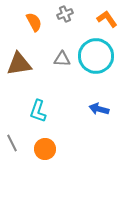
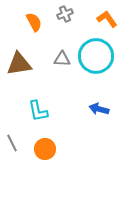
cyan L-shape: rotated 30 degrees counterclockwise
